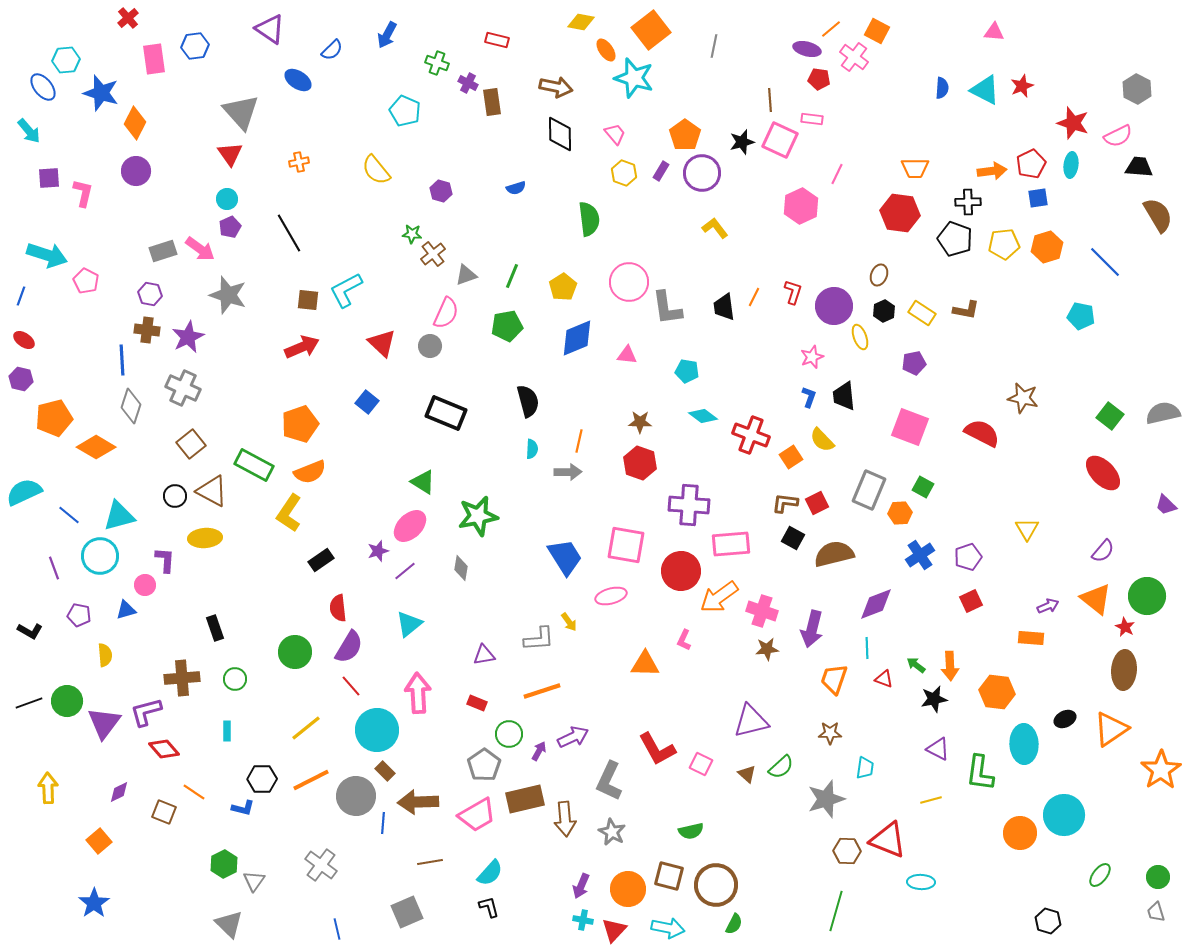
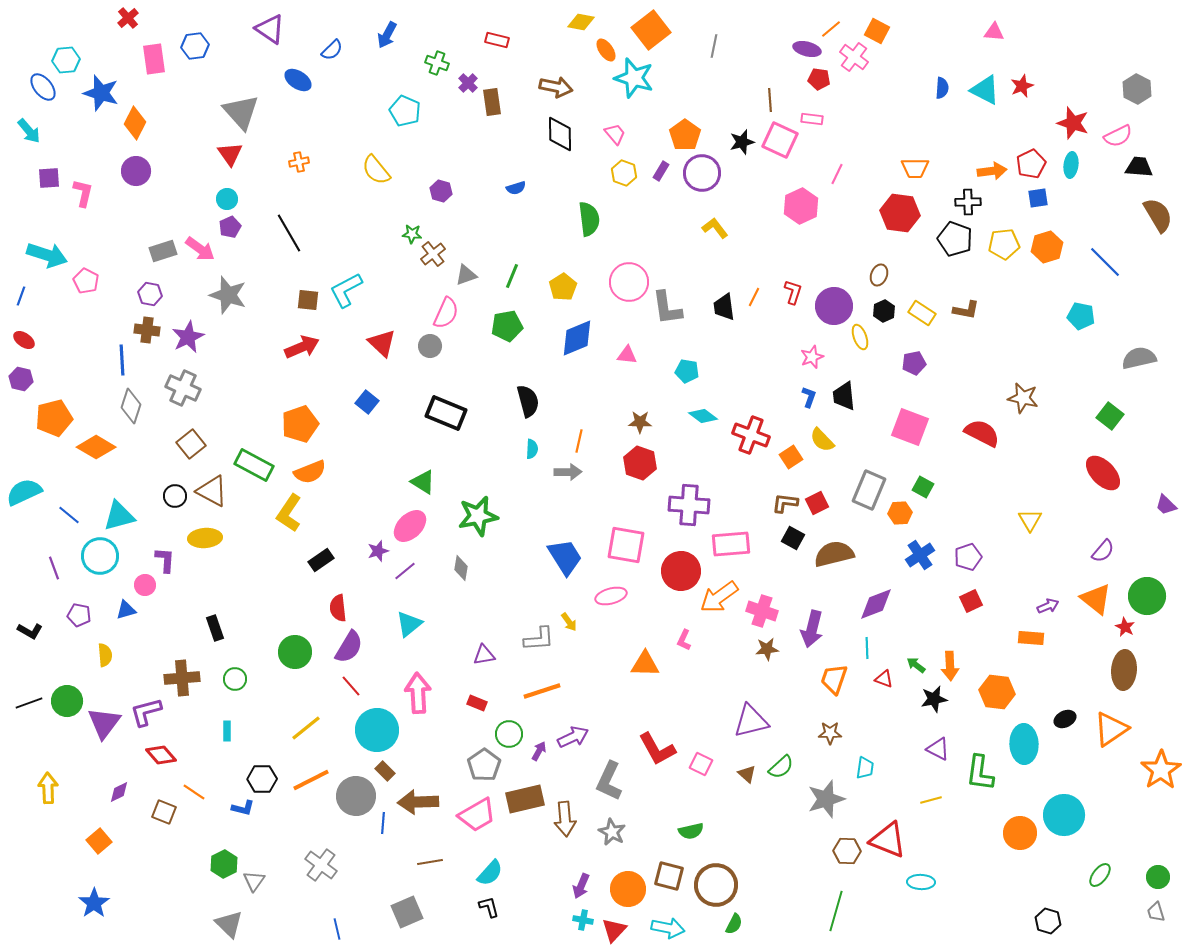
purple cross at (468, 83): rotated 18 degrees clockwise
gray semicircle at (1163, 413): moved 24 px left, 55 px up
yellow triangle at (1027, 529): moved 3 px right, 9 px up
red diamond at (164, 749): moved 3 px left, 6 px down
